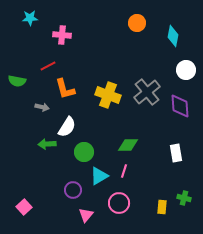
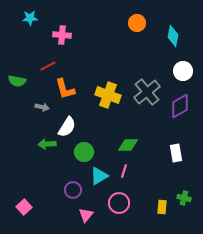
white circle: moved 3 px left, 1 px down
purple diamond: rotated 65 degrees clockwise
